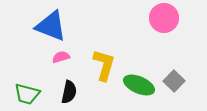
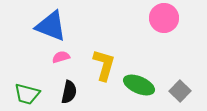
gray square: moved 6 px right, 10 px down
